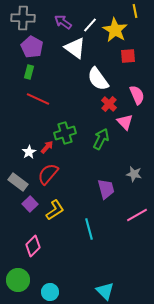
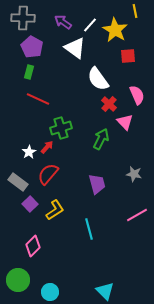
green cross: moved 4 px left, 5 px up
purple trapezoid: moved 9 px left, 5 px up
